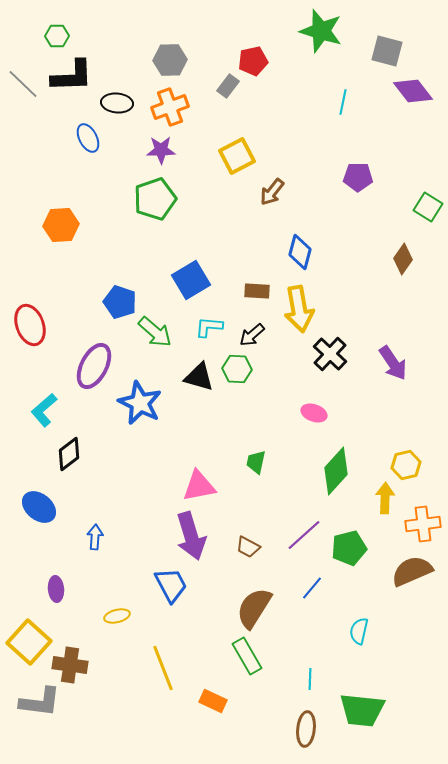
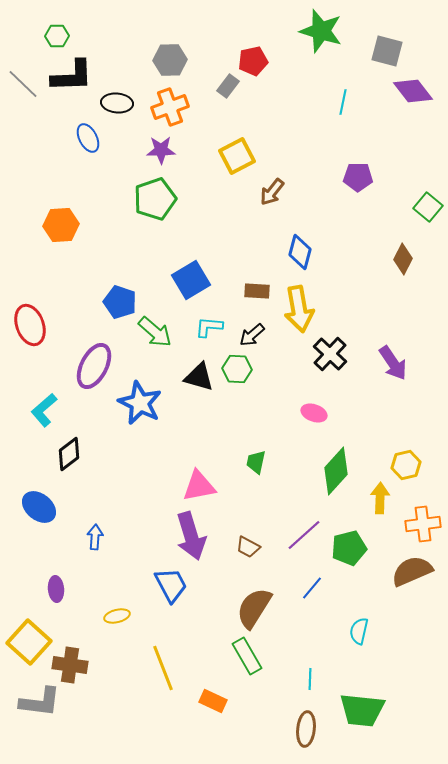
green square at (428, 207): rotated 8 degrees clockwise
brown diamond at (403, 259): rotated 8 degrees counterclockwise
yellow arrow at (385, 498): moved 5 px left
